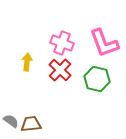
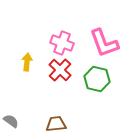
brown trapezoid: moved 25 px right
